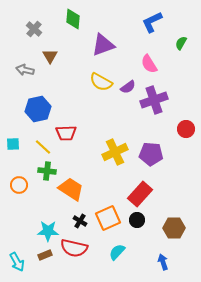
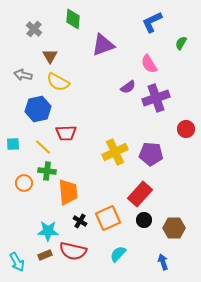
gray arrow: moved 2 px left, 5 px down
yellow semicircle: moved 43 px left
purple cross: moved 2 px right, 2 px up
orange circle: moved 5 px right, 2 px up
orange trapezoid: moved 3 px left, 3 px down; rotated 52 degrees clockwise
black circle: moved 7 px right
red semicircle: moved 1 px left, 3 px down
cyan semicircle: moved 1 px right, 2 px down
